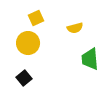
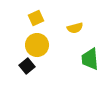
yellow circle: moved 9 px right, 2 px down
black square: moved 3 px right, 12 px up
